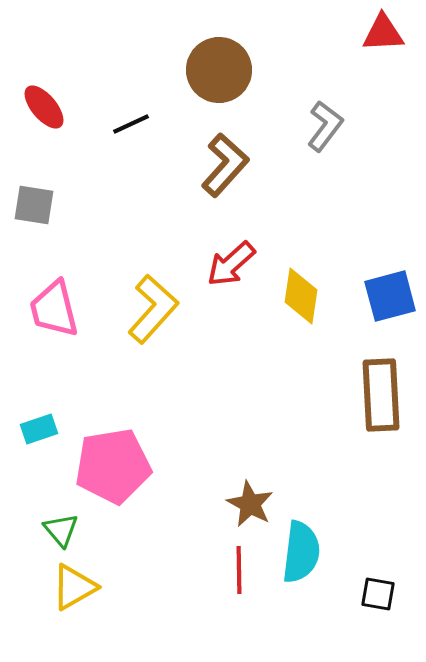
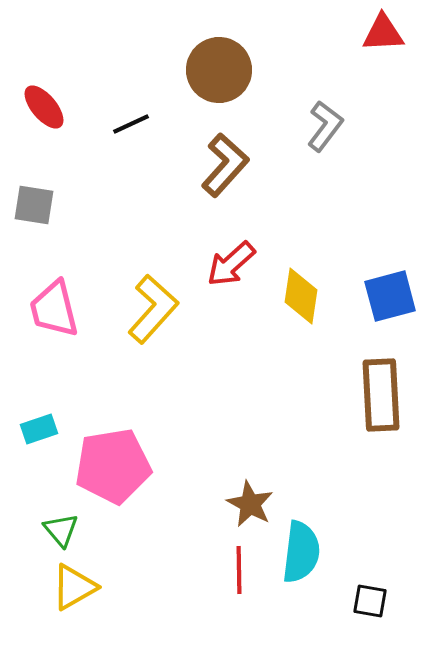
black square: moved 8 px left, 7 px down
